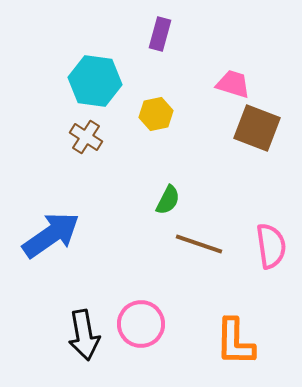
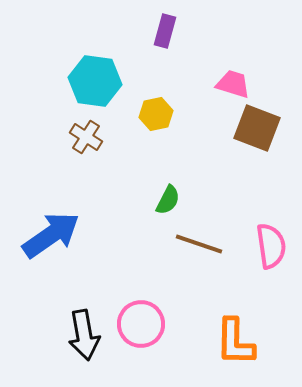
purple rectangle: moved 5 px right, 3 px up
